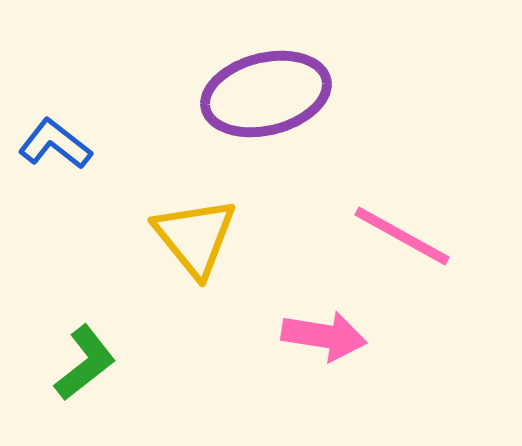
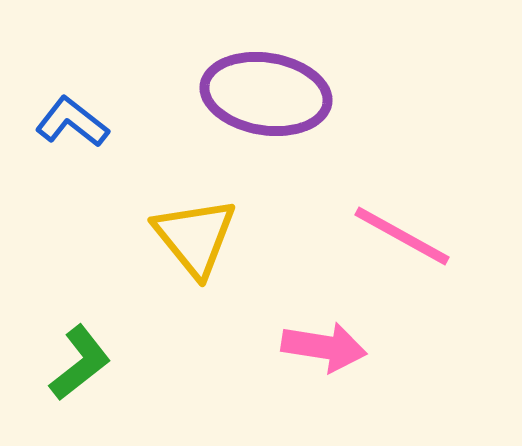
purple ellipse: rotated 23 degrees clockwise
blue L-shape: moved 17 px right, 22 px up
pink arrow: moved 11 px down
green L-shape: moved 5 px left
